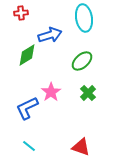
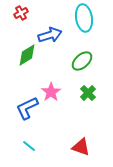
red cross: rotated 24 degrees counterclockwise
